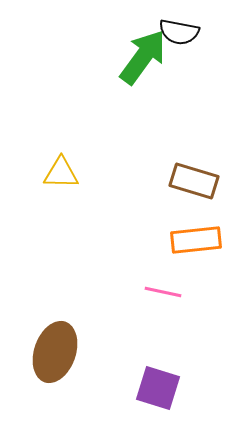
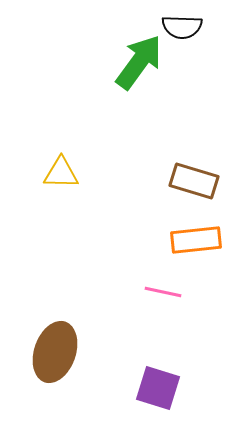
black semicircle: moved 3 px right, 5 px up; rotated 9 degrees counterclockwise
green arrow: moved 4 px left, 5 px down
